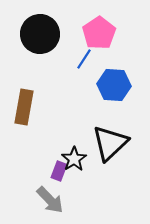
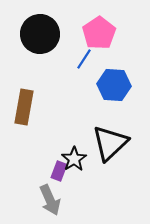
gray arrow: rotated 20 degrees clockwise
